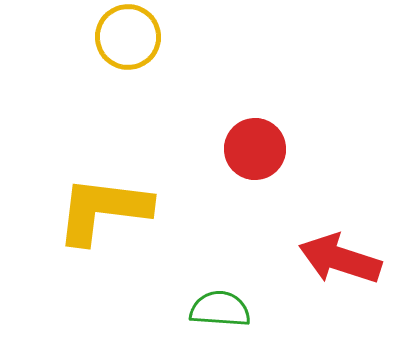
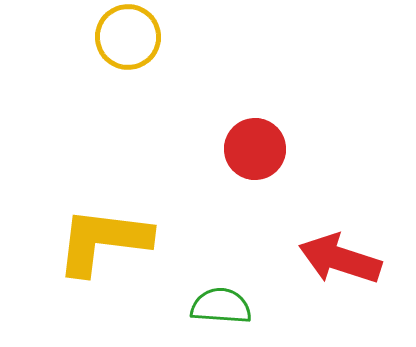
yellow L-shape: moved 31 px down
green semicircle: moved 1 px right, 3 px up
